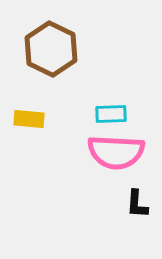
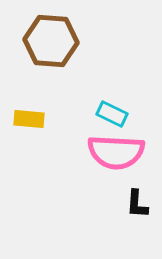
brown hexagon: moved 8 px up; rotated 22 degrees counterclockwise
cyan rectangle: moved 1 px right; rotated 28 degrees clockwise
